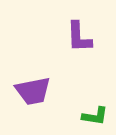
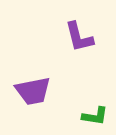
purple L-shape: rotated 12 degrees counterclockwise
